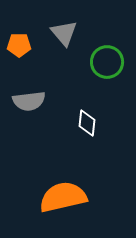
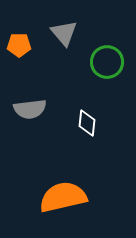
gray semicircle: moved 1 px right, 8 px down
